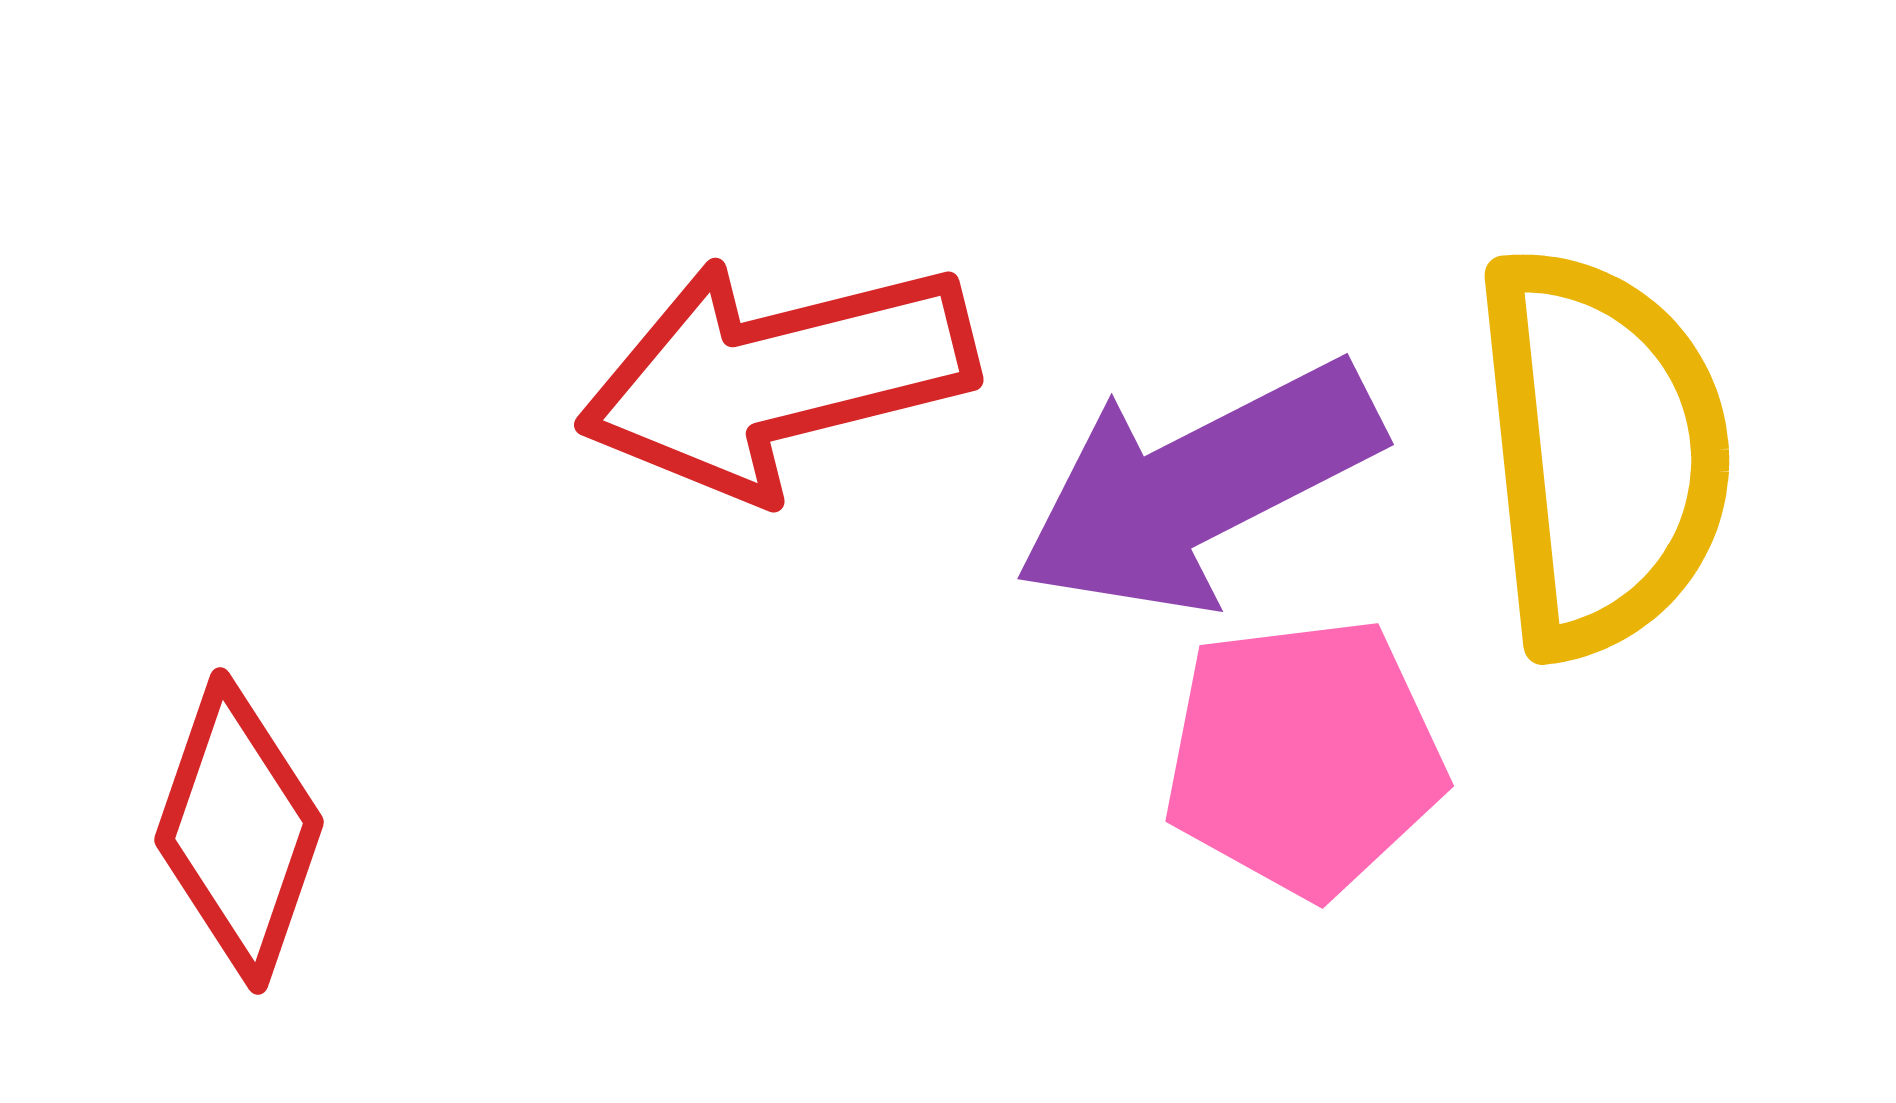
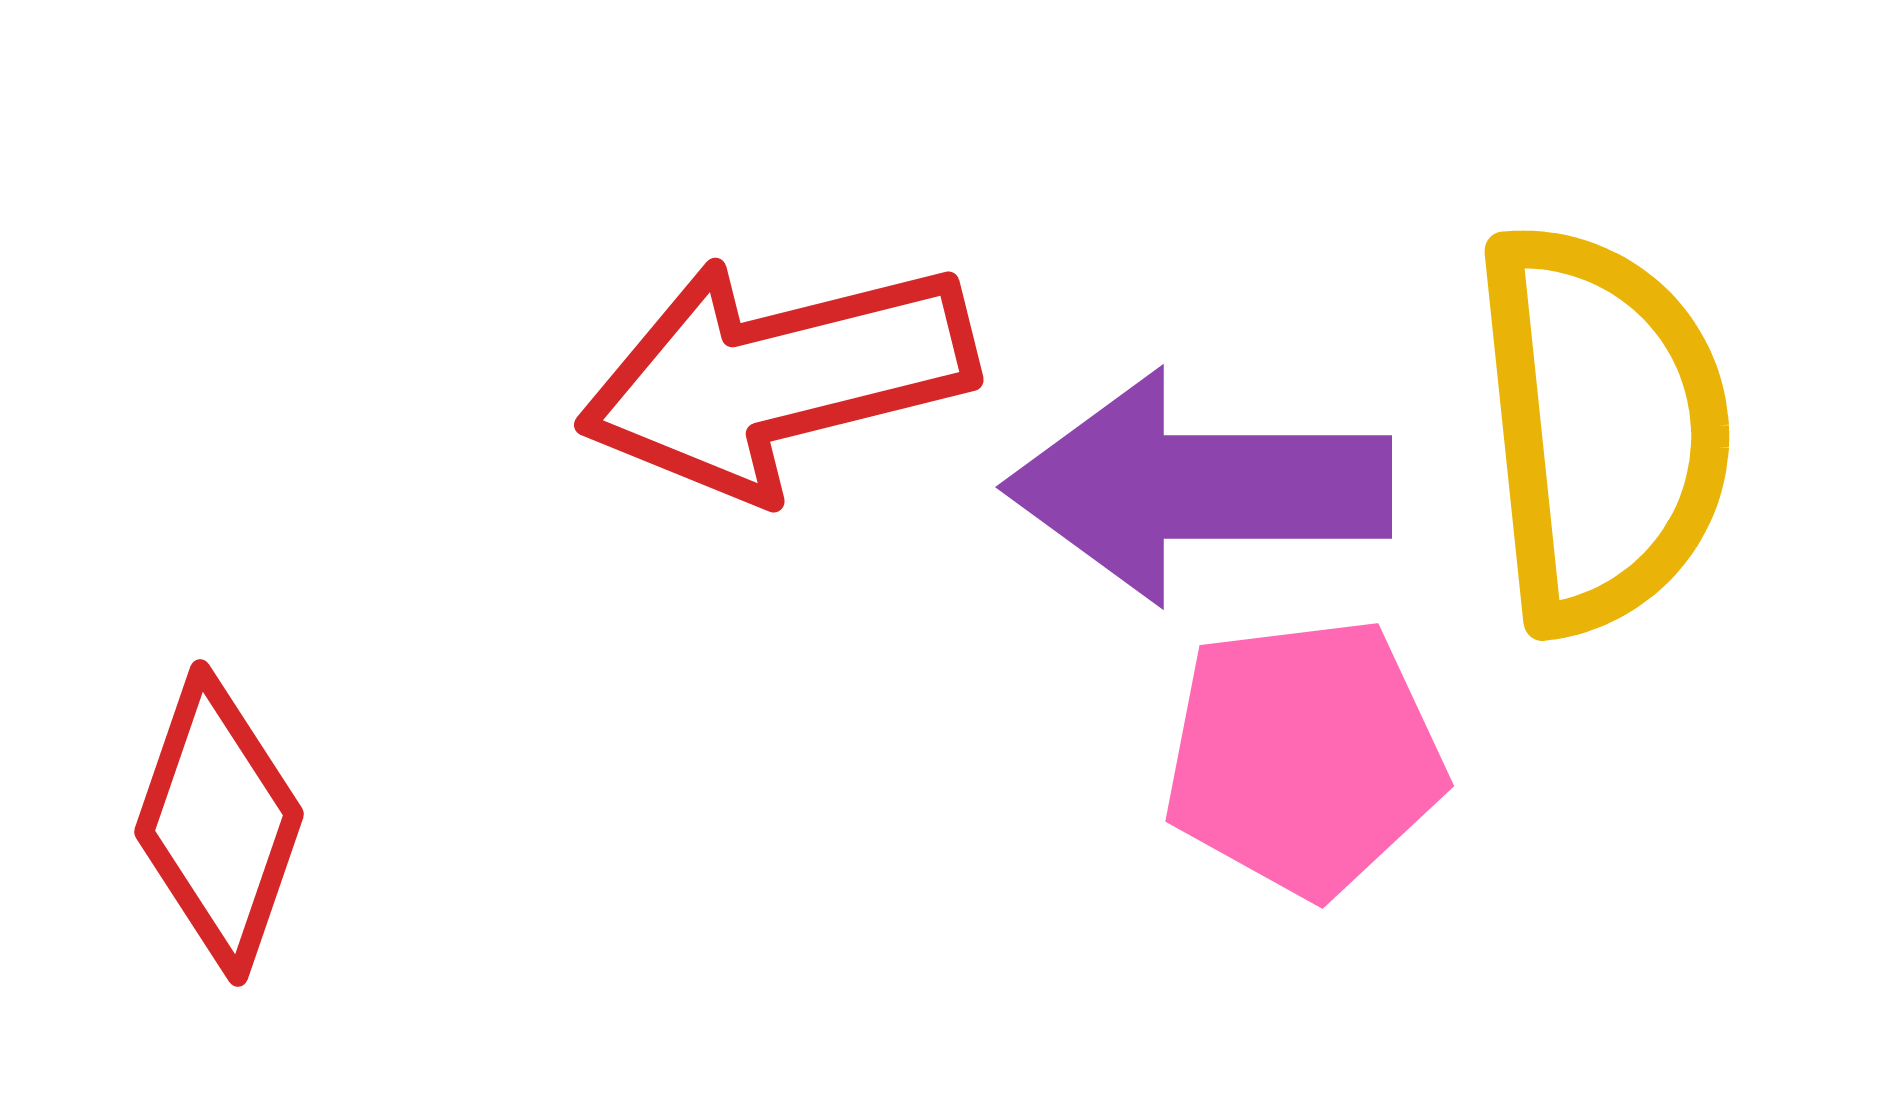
yellow semicircle: moved 24 px up
purple arrow: rotated 27 degrees clockwise
red diamond: moved 20 px left, 8 px up
